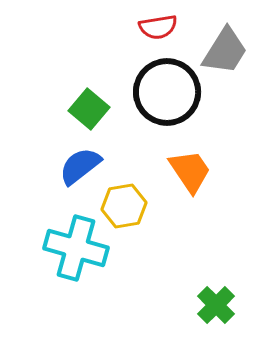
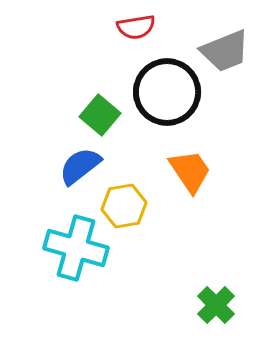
red semicircle: moved 22 px left
gray trapezoid: rotated 36 degrees clockwise
green square: moved 11 px right, 6 px down
